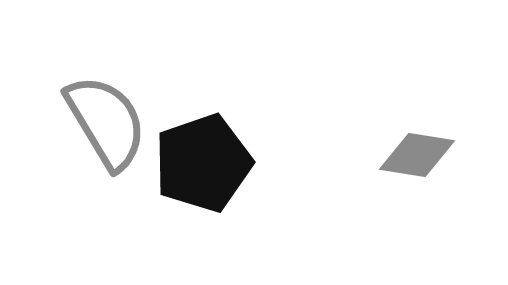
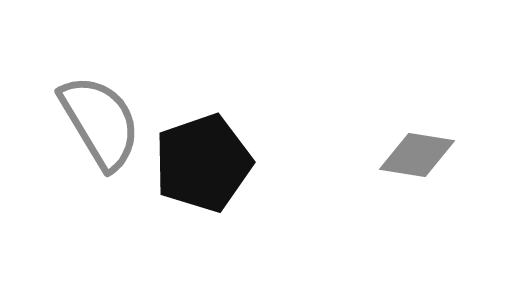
gray semicircle: moved 6 px left
